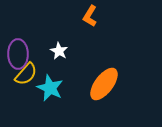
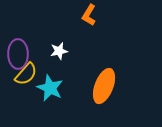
orange L-shape: moved 1 px left, 1 px up
white star: rotated 30 degrees clockwise
orange ellipse: moved 2 px down; rotated 16 degrees counterclockwise
